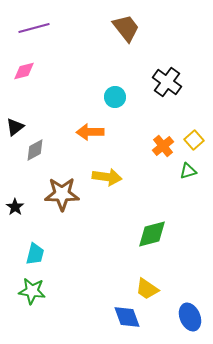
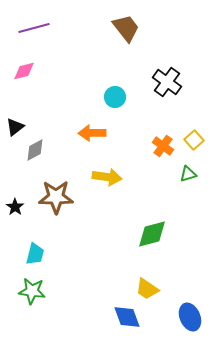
orange arrow: moved 2 px right, 1 px down
orange cross: rotated 15 degrees counterclockwise
green triangle: moved 3 px down
brown star: moved 6 px left, 3 px down
